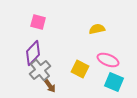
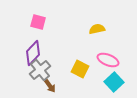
cyan square: rotated 24 degrees clockwise
